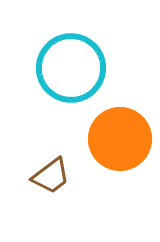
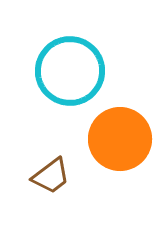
cyan circle: moved 1 px left, 3 px down
